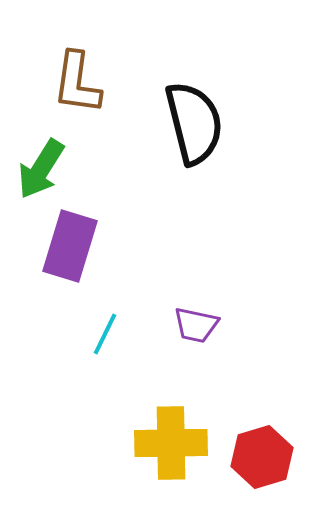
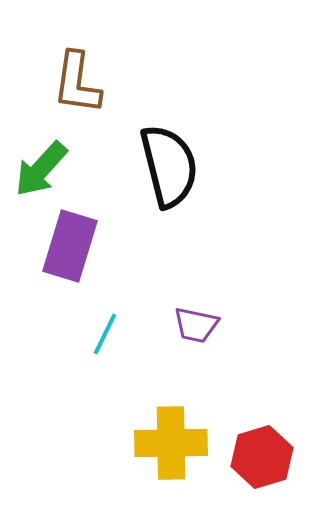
black semicircle: moved 25 px left, 43 px down
green arrow: rotated 10 degrees clockwise
